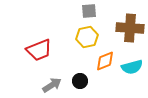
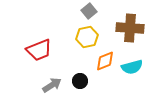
gray square: rotated 35 degrees counterclockwise
